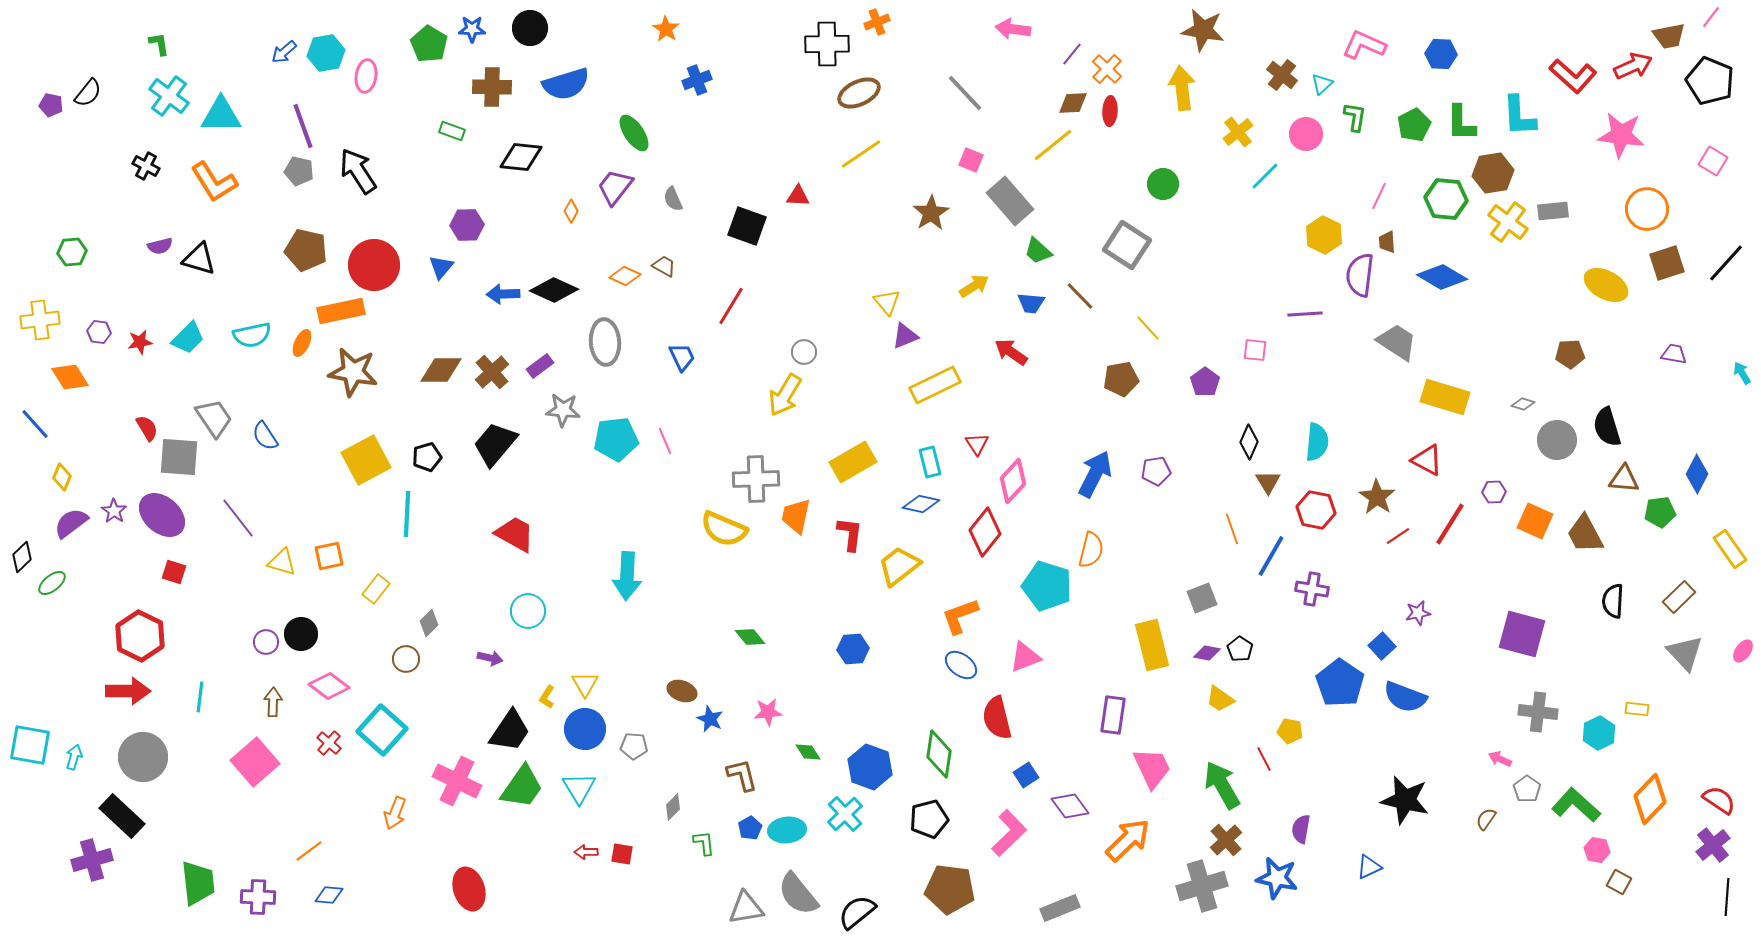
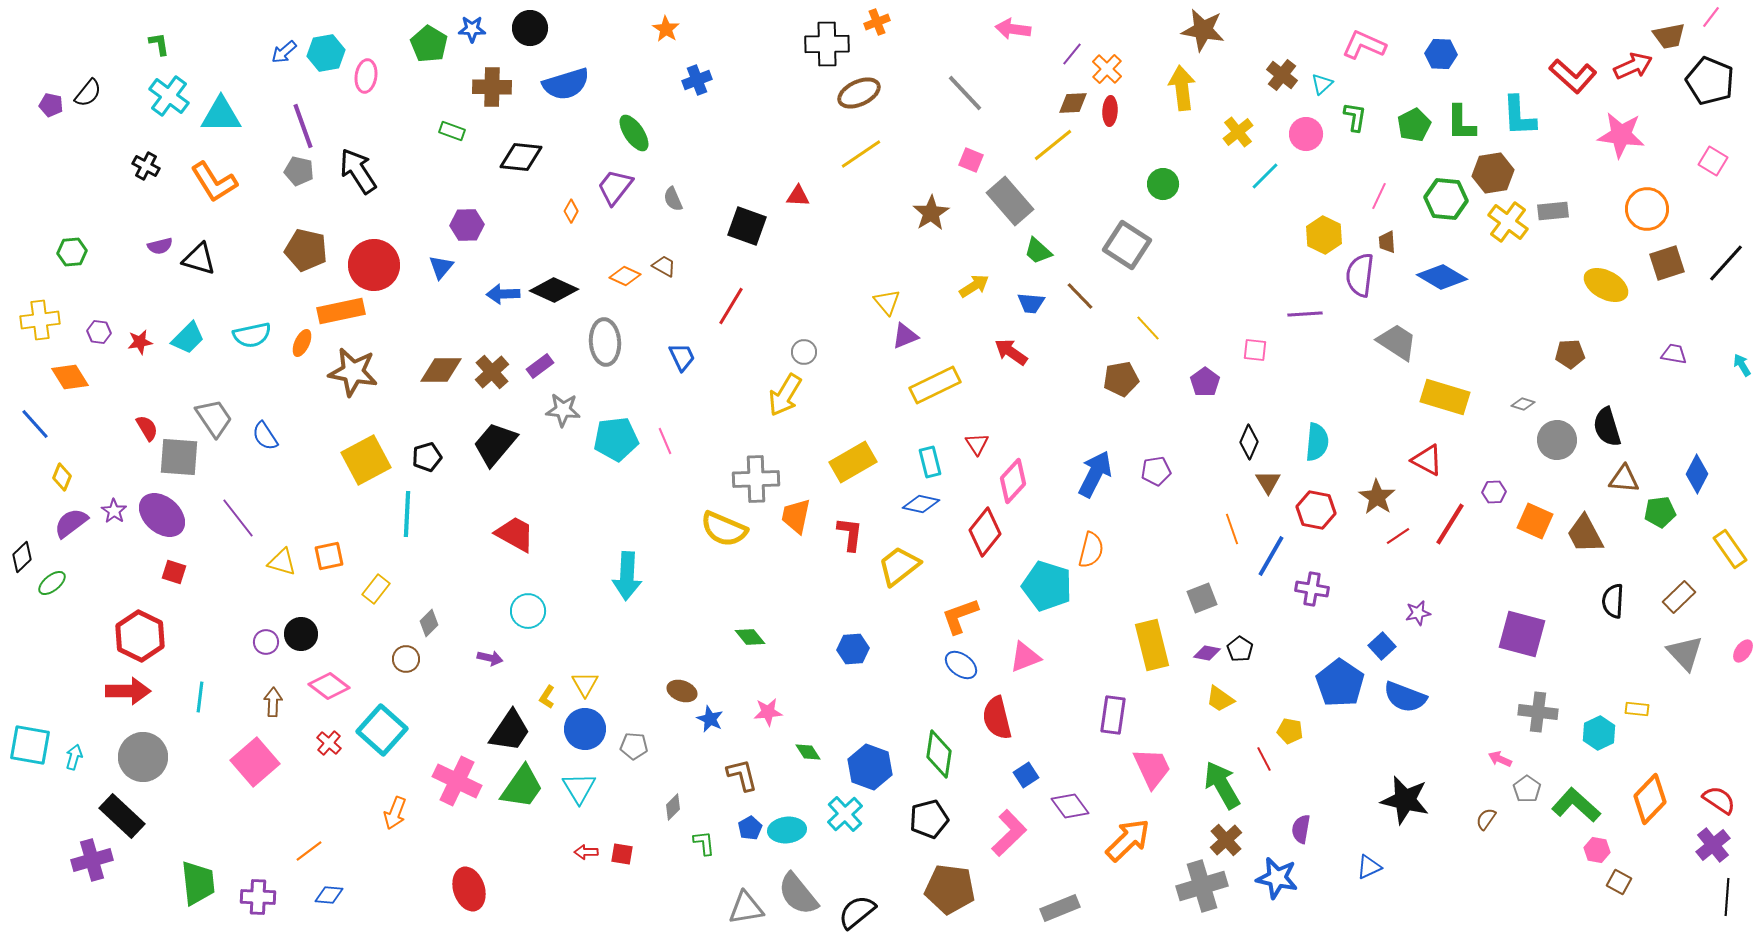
cyan arrow at (1742, 373): moved 8 px up
